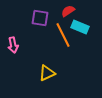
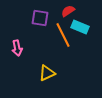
pink arrow: moved 4 px right, 3 px down
